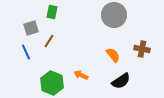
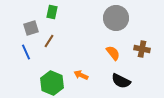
gray circle: moved 2 px right, 3 px down
orange semicircle: moved 2 px up
black semicircle: rotated 60 degrees clockwise
